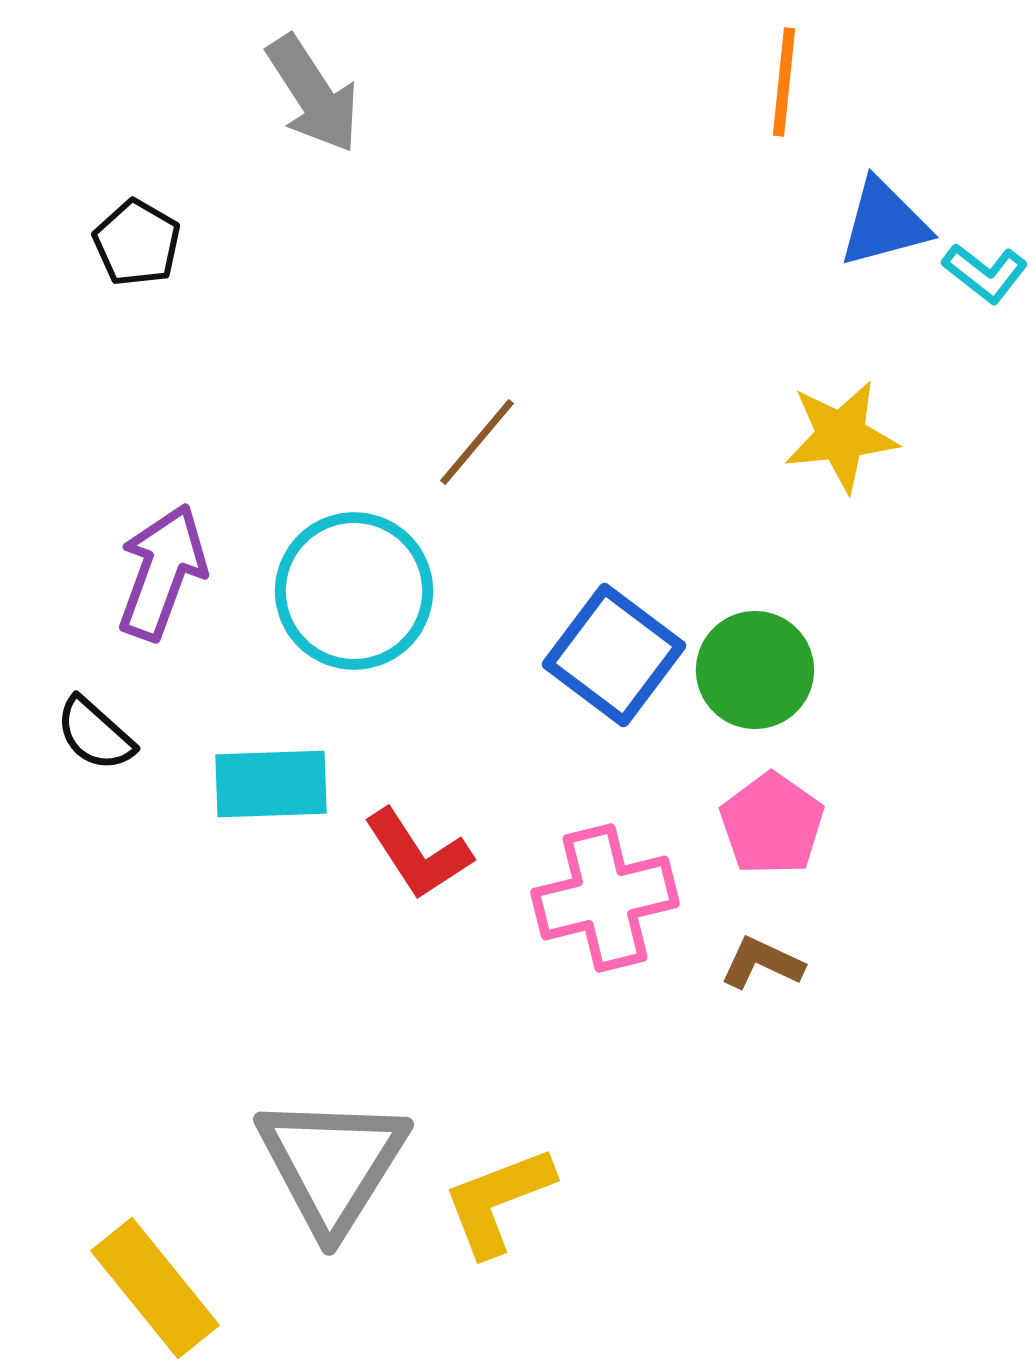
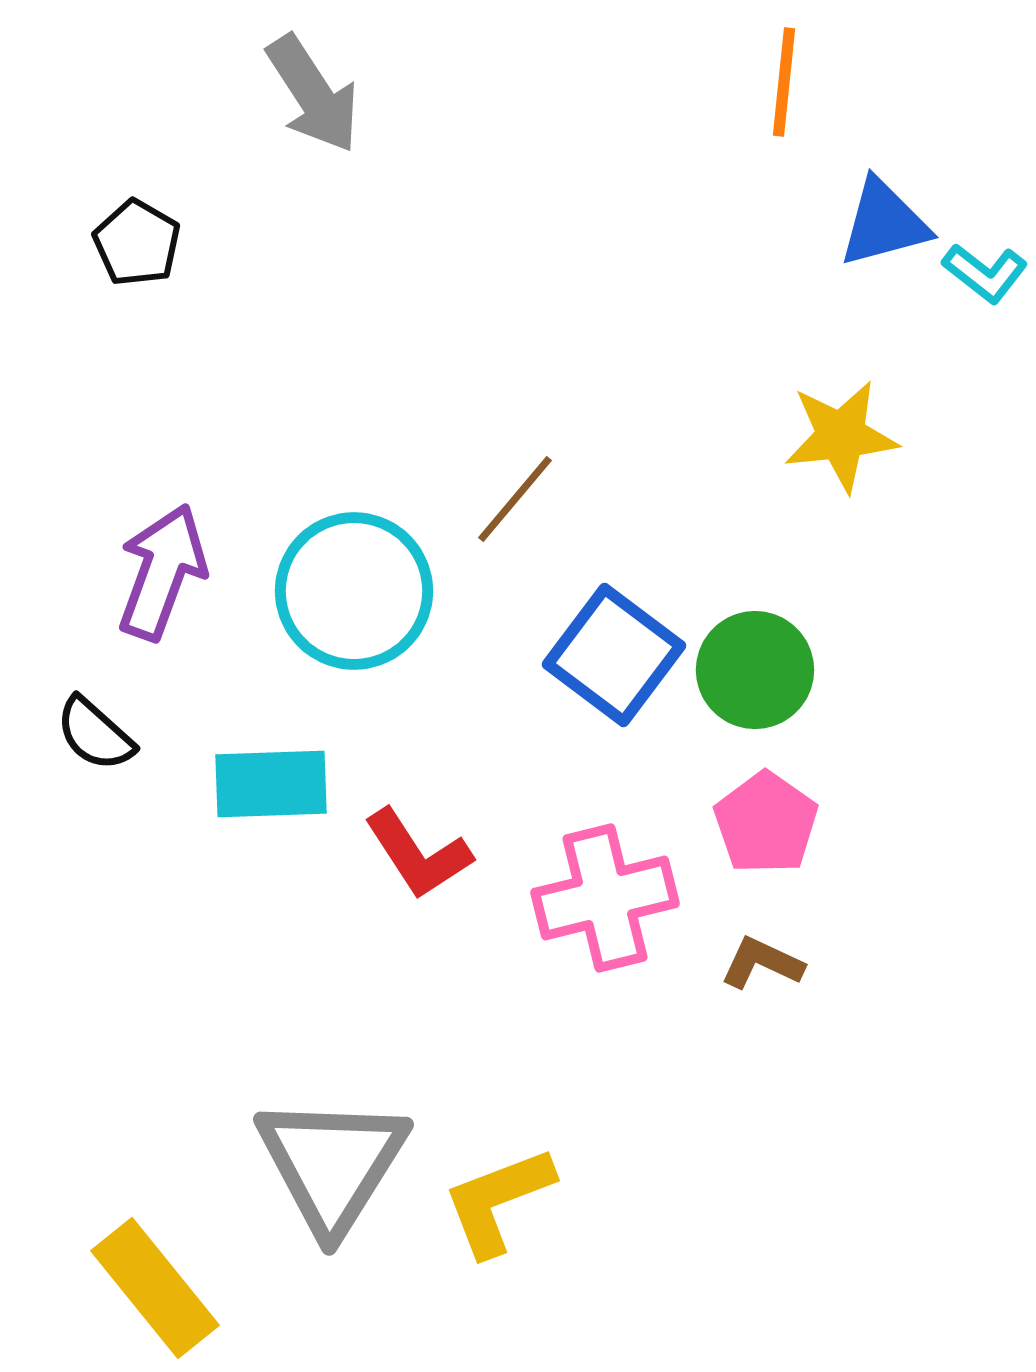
brown line: moved 38 px right, 57 px down
pink pentagon: moved 6 px left, 1 px up
